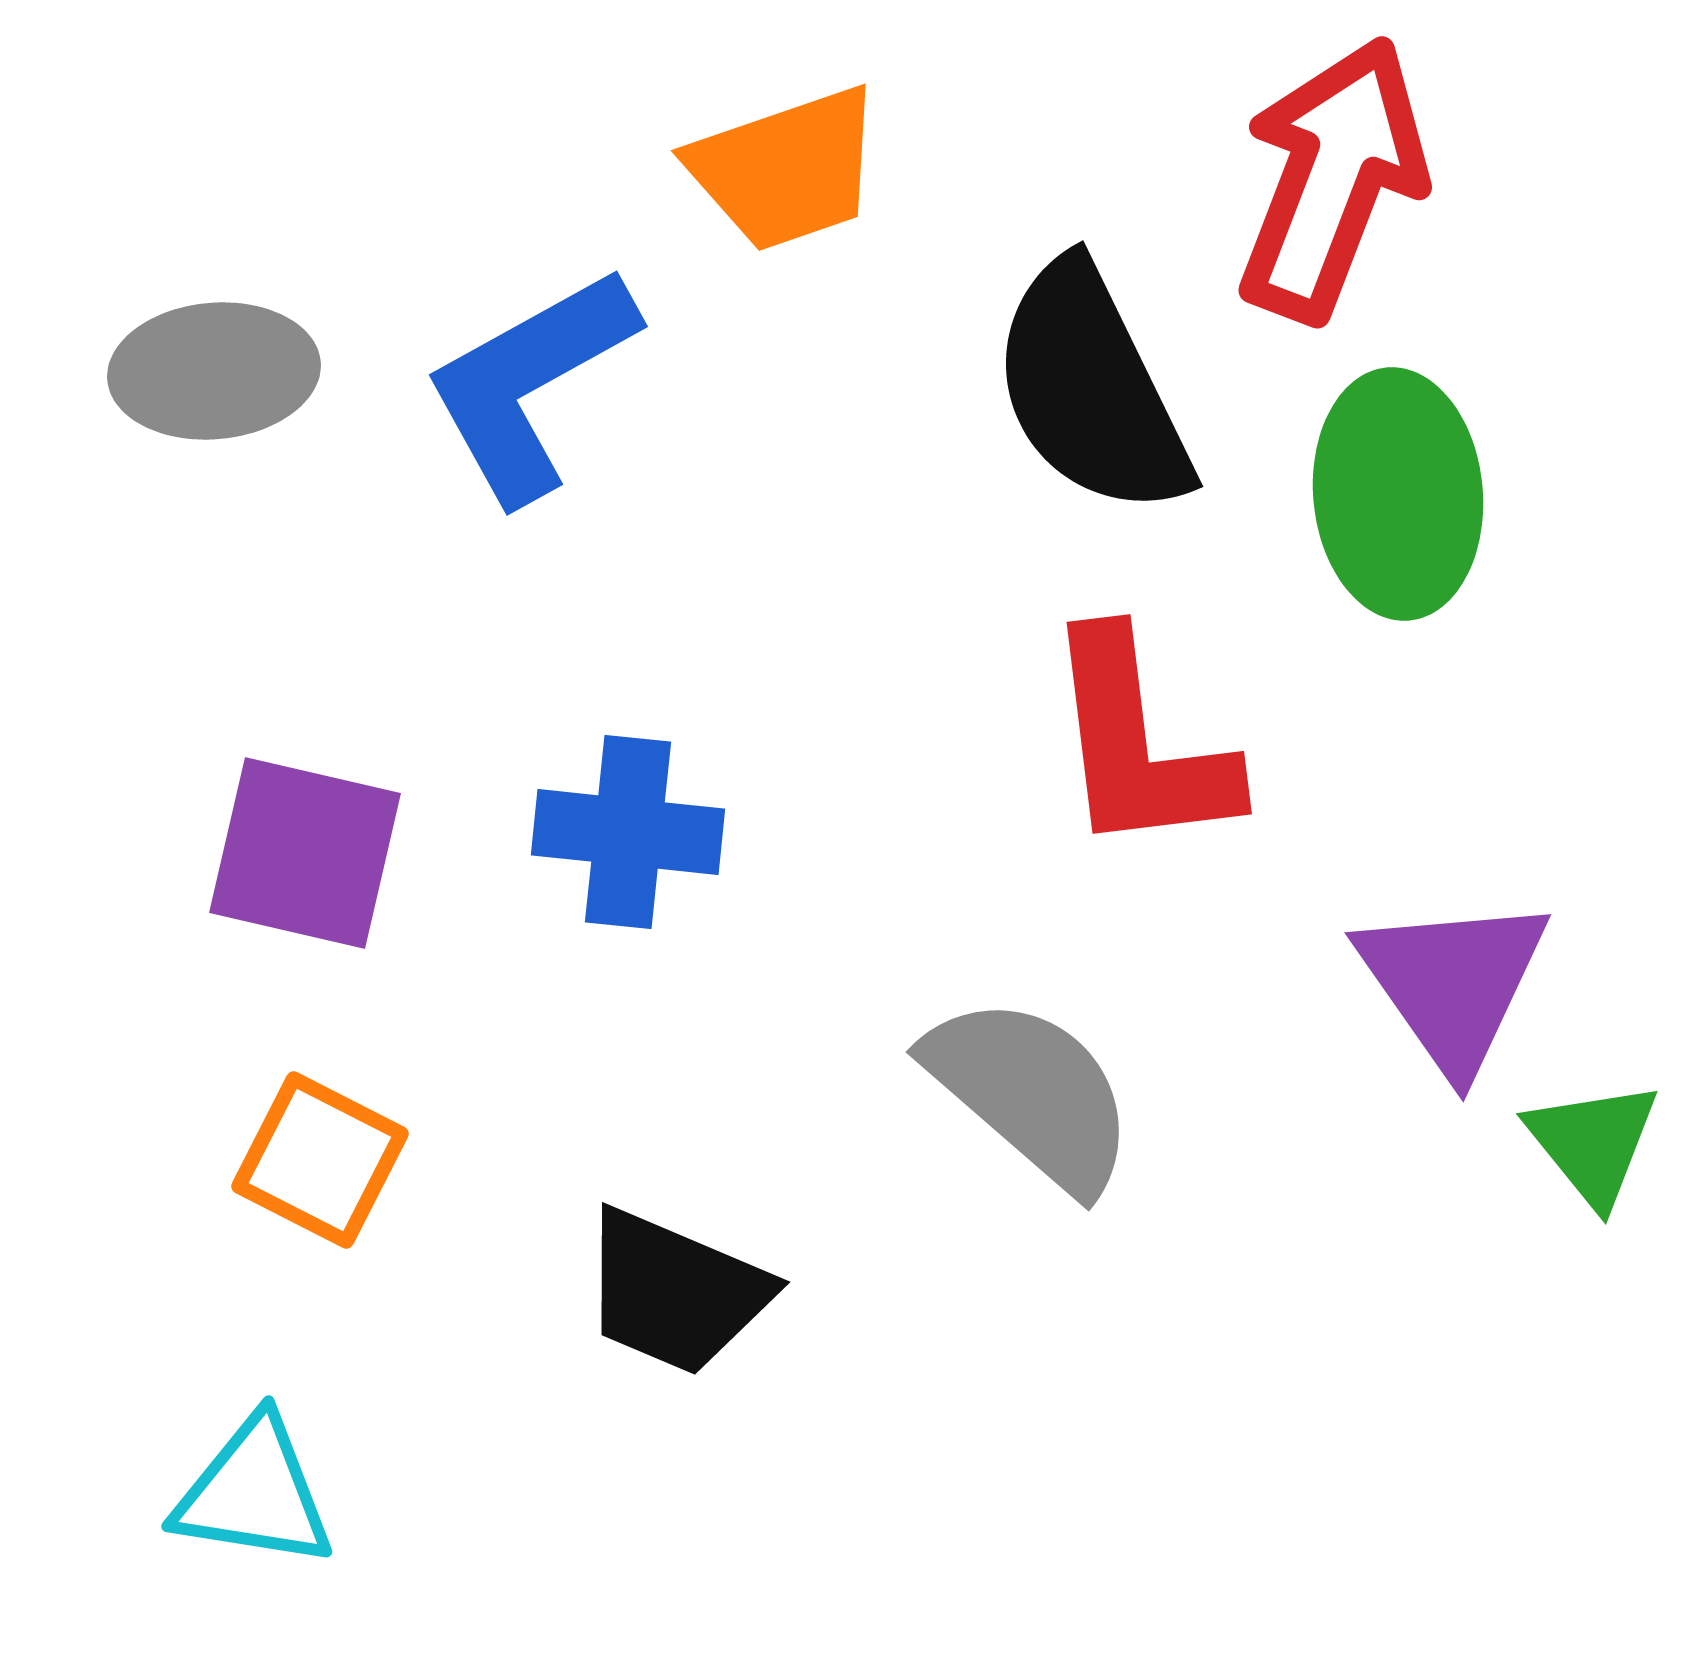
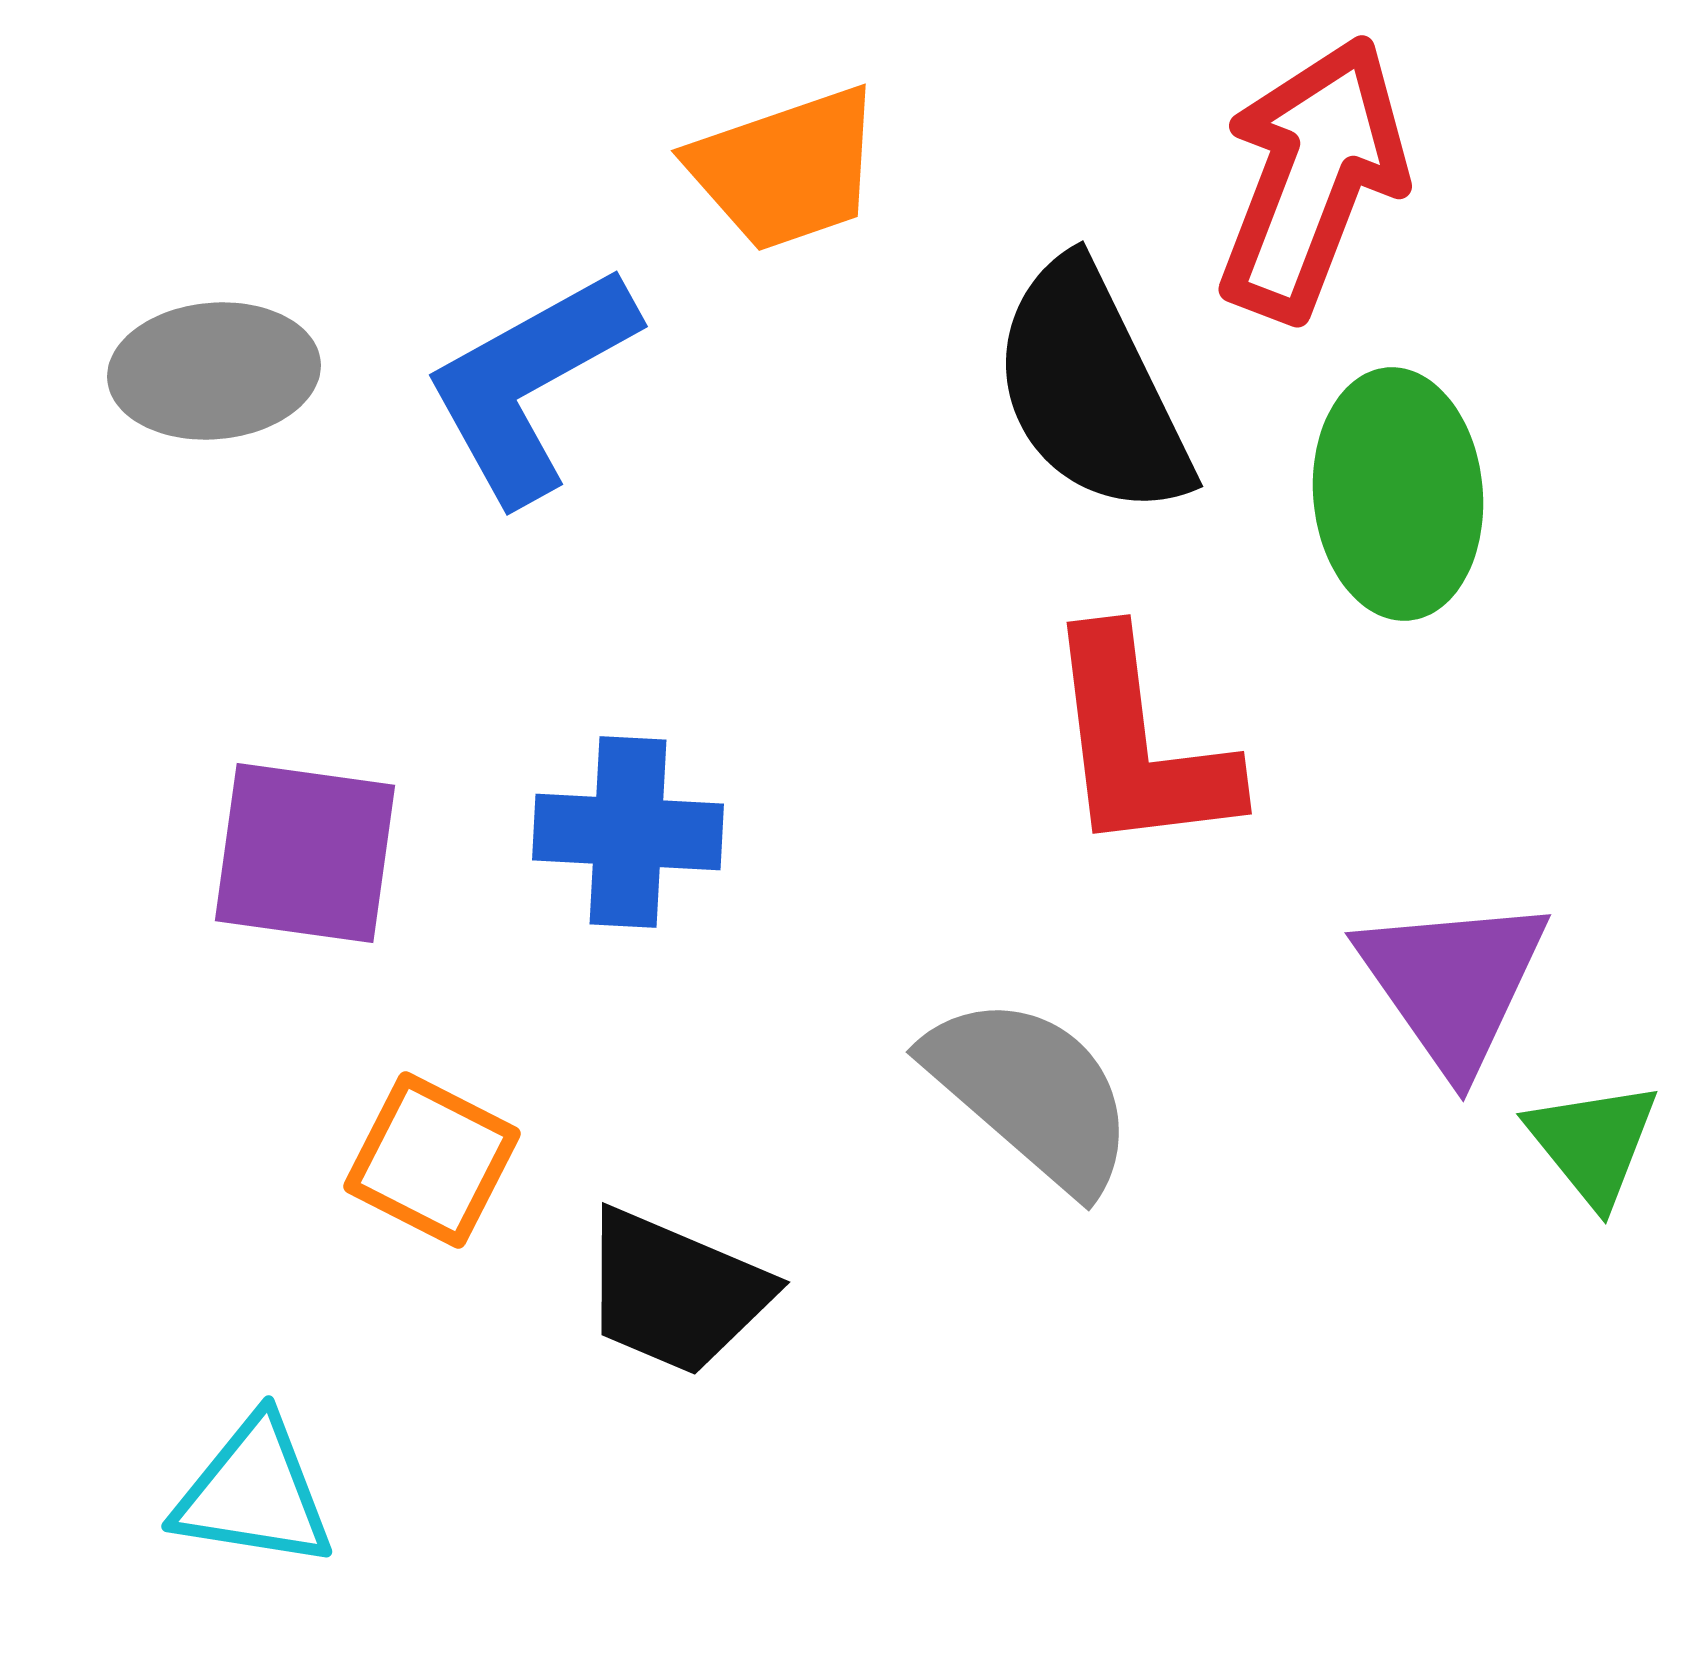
red arrow: moved 20 px left, 1 px up
blue cross: rotated 3 degrees counterclockwise
purple square: rotated 5 degrees counterclockwise
orange square: moved 112 px right
